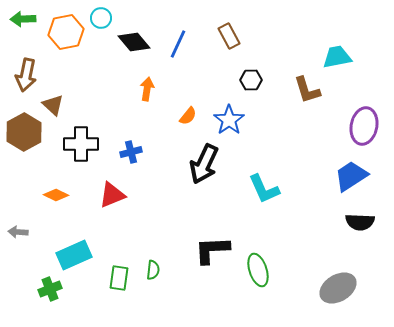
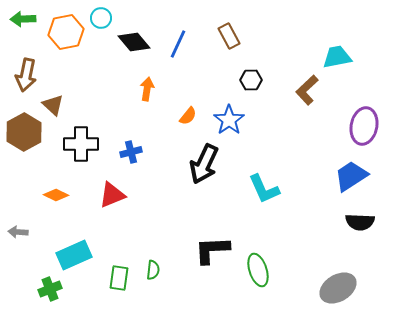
brown L-shape: rotated 64 degrees clockwise
